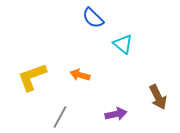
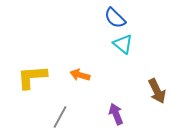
blue semicircle: moved 22 px right
yellow L-shape: rotated 16 degrees clockwise
brown arrow: moved 1 px left, 6 px up
purple arrow: rotated 100 degrees counterclockwise
